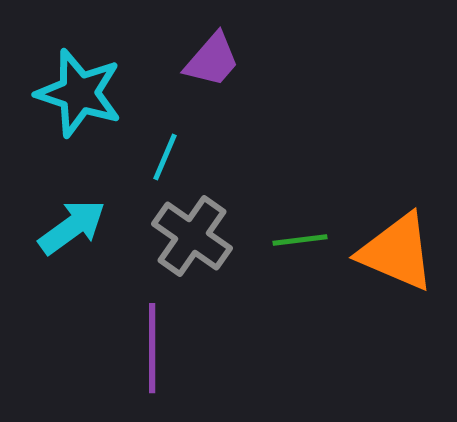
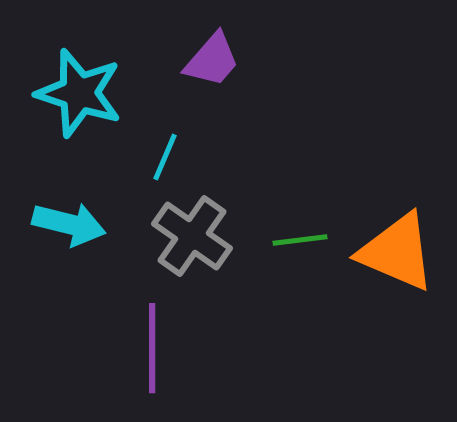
cyan arrow: moved 3 px left, 3 px up; rotated 50 degrees clockwise
